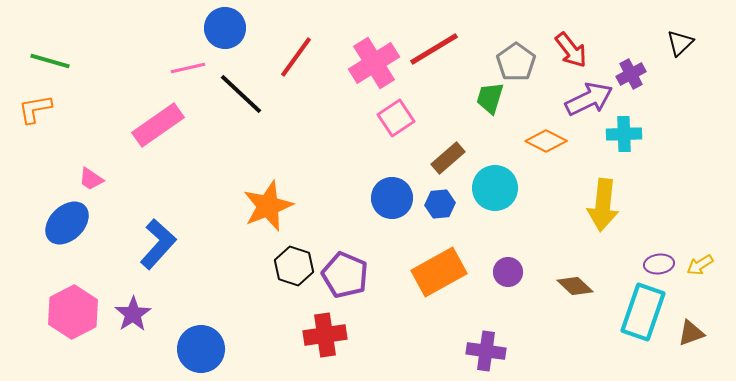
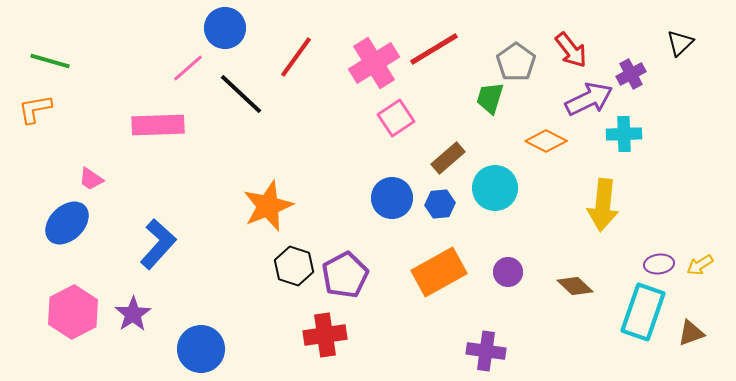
pink line at (188, 68): rotated 28 degrees counterclockwise
pink rectangle at (158, 125): rotated 33 degrees clockwise
purple pentagon at (345, 275): rotated 21 degrees clockwise
